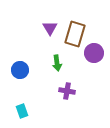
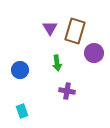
brown rectangle: moved 3 px up
